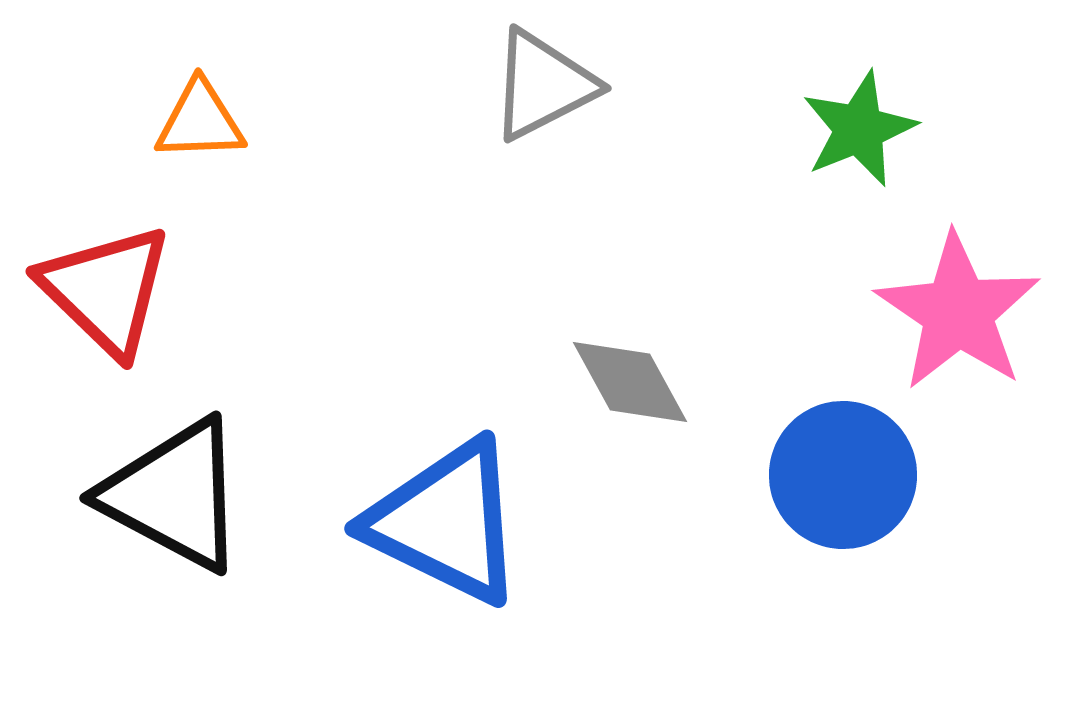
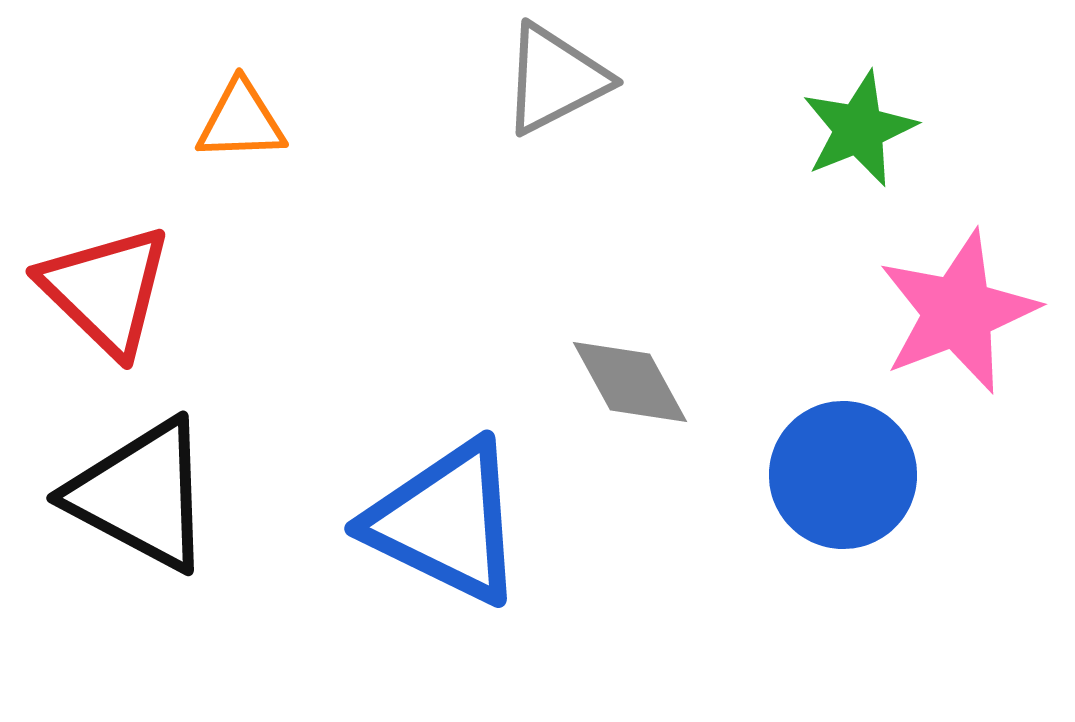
gray triangle: moved 12 px right, 6 px up
orange triangle: moved 41 px right
pink star: rotated 17 degrees clockwise
black triangle: moved 33 px left
